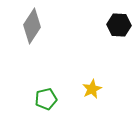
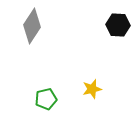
black hexagon: moved 1 px left
yellow star: rotated 12 degrees clockwise
